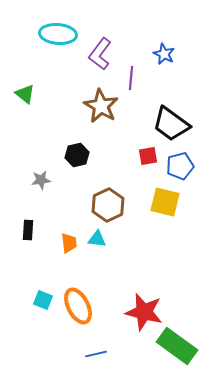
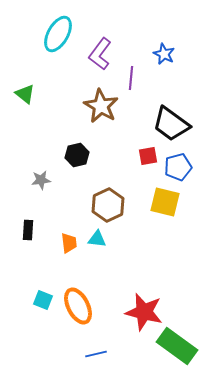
cyan ellipse: rotated 66 degrees counterclockwise
blue pentagon: moved 2 px left, 1 px down
